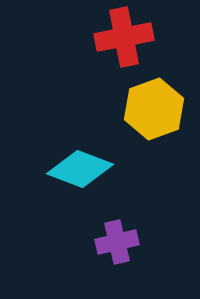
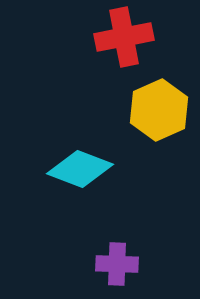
yellow hexagon: moved 5 px right, 1 px down; rotated 4 degrees counterclockwise
purple cross: moved 22 px down; rotated 15 degrees clockwise
